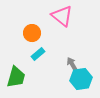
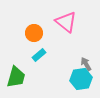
pink triangle: moved 4 px right, 6 px down
orange circle: moved 2 px right
cyan rectangle: moved 1 px right, 1 px down
gray arrow: moved 14 px right
